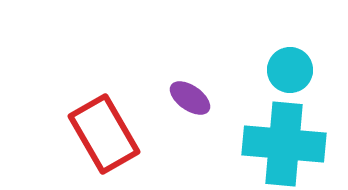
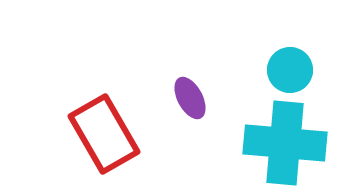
purple ellipse: rotated 27 degrees clockwise
cyan cross: moved 1 px right, 1 px up
